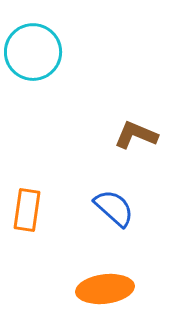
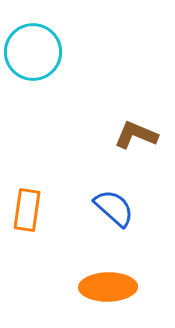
orange ellipse: moved 3 px right, 2 px up; rotated 6 degrees clockwise
